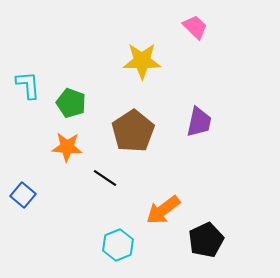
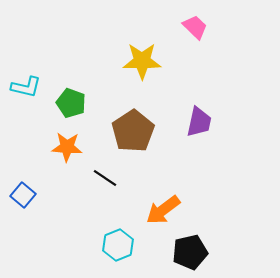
cyan L-shape: moved 2 px left, 2 px down; rotated 108 degrees clockwise
black pentagon: moved 16 px left, 12 px down; rotated 12 degrees clockwise
